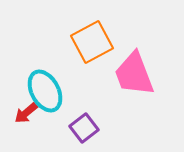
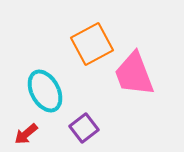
orange square: moved 2 px down
red arrow: moved 21 px down
